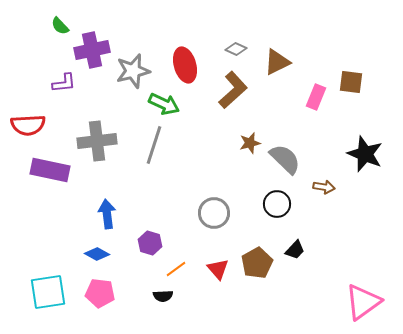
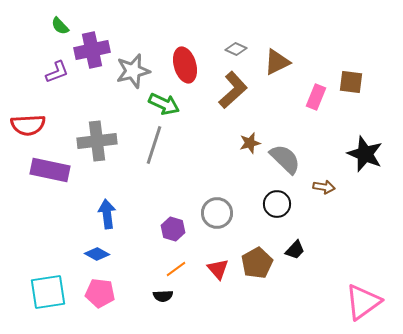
purple L-shape: moved 7 px left, 11 px up; rotated 15 degrees counterclockwise
gray circle: moved 3 px right
purple hexagon: moved 23 px right, 14 px up
